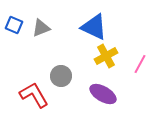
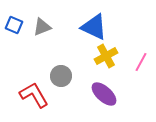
gray triangle: moved 1 px right, 1 px up
pink line: moved 1 px right, 2 px up
purple ellipse: moved 1 px right; rotated 12 degrees clockwise
